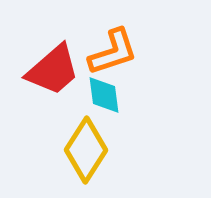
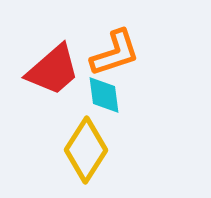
orange L-shape: moved 2 px right, 1 px down
